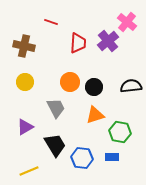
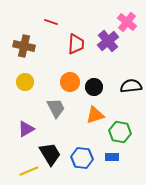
red trapezoid: moved 2 px left, 1 px down
purple triangle: moved 1 px right, 2 px down
black trapezoid: moved 5 px left, 9 px down
